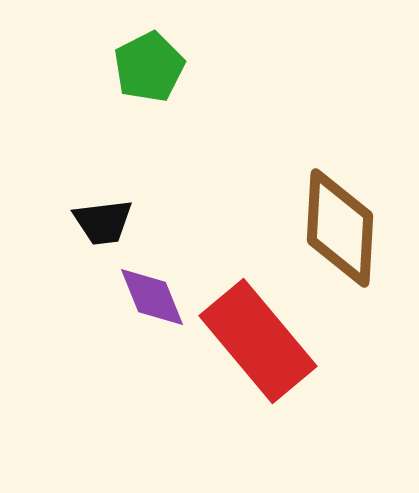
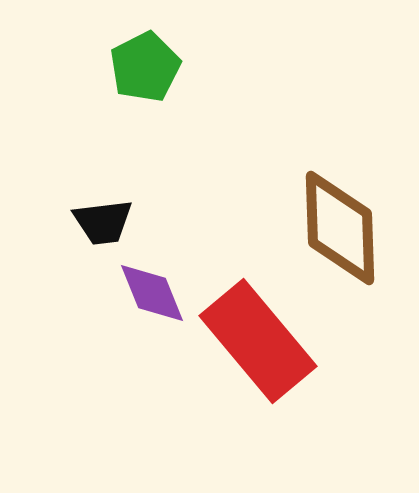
green pentagon: moved 4 px left
brown diamond: rotated 5 degrees counterclockwise
purple diamond: moved 4 px up
